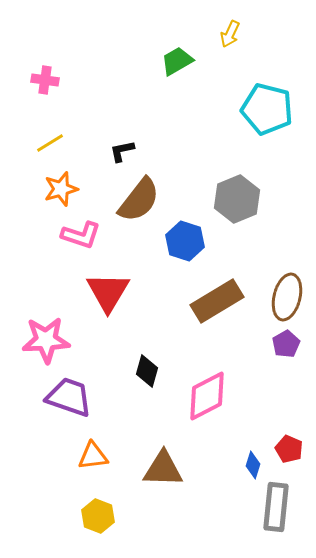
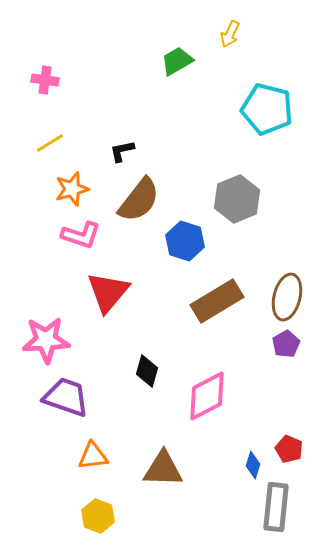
orange star: moved 11 px right
red triangle: rotated 9 degrees clockwise
purple trapezoid: moved 3 px left
